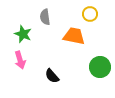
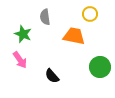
pink arrow: rotated 18 degrees counterclockwise
